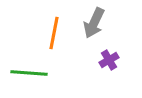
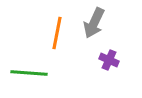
orange line: moved 3 px right
purple cross: rotated 36 degrees counterclockwise
